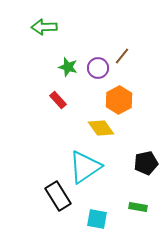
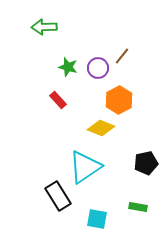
yellow diamond: rotated 32 degrees counterclockwise
